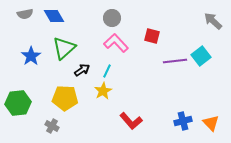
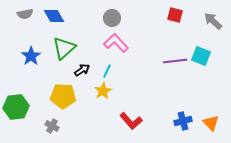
red square: moved 23 px right, 21 px up
cyan square: rotated 30 degrees counterclockwise
yellow pentagon: moved 2 px left, 2 px up
green hexagon: moved 2 px left, 4 px down
